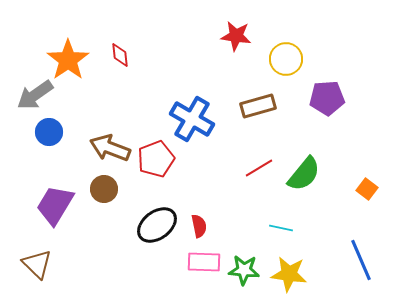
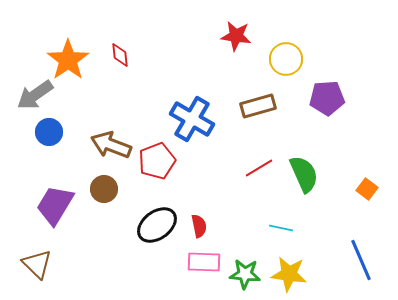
brown arrow: moved 1 px right, 3 px up
red pentagon: moved 1 px right, 2 px down
green semicircle: rotated 63 degrees counterclockwise
green star: moved 1 px right, 4 px down
